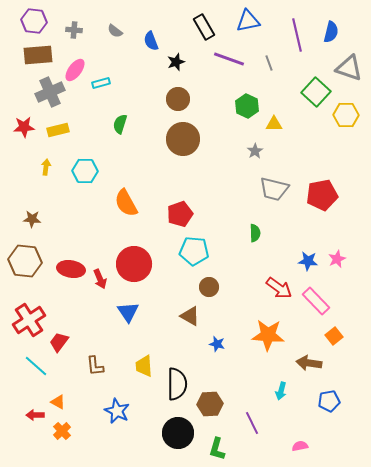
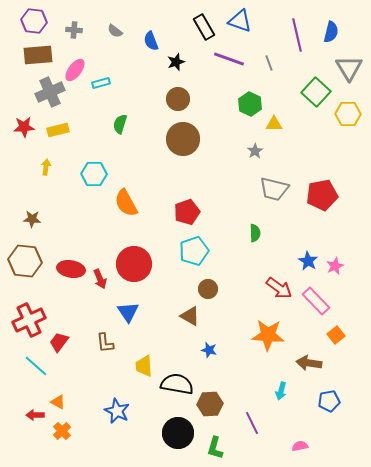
blue triangle at (248, 21): moved 8 px left; rotated 30 degrees clockwise
gray triangle at (349, 68): rotated 40 degrees clockwise
green hexagon at (247, 106): moved 3 px right, 2 px up
yellow hexagon at (346, 115): moved 2 px right, 1 px up
cyan hexagon at (85, 171): moved 9 px right, 3 px down
red pentagon at (180, 214): moved 7 px right, 2 px up
cyan pentagon at (194, 251): rotated 24 degrees counterclockwise
pink star at (337, 259): moved 2 px left, 7 px down
blue star at (308, 261): rotated 24 degrees clockwise
brown circle at (209, 287): moved 1 px left, 2 px down
red cross at (29, 320): rotated 8 degrees clockwise
orange square at (334, 336): moved 2 px right, 1 px up
blue star at (217, 344): moved 8 px left, 6 px down
brown L-shape at (95, 366): moved 10 px right, 23 px up
black semicircle at (177, 384): rotated 80 degrees counterclockwise
green L-shape at (217, 449): moved 2 px left, 1 px up
